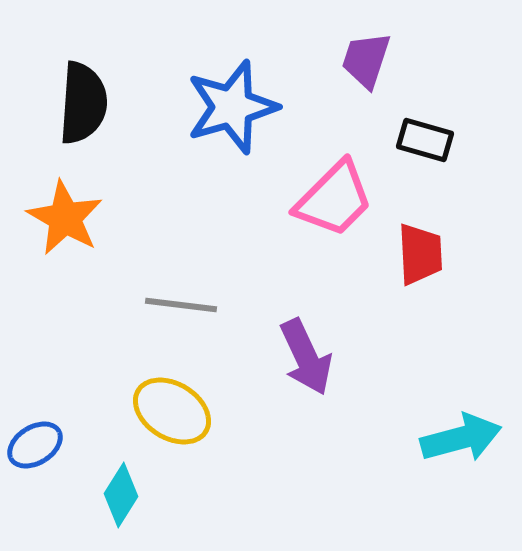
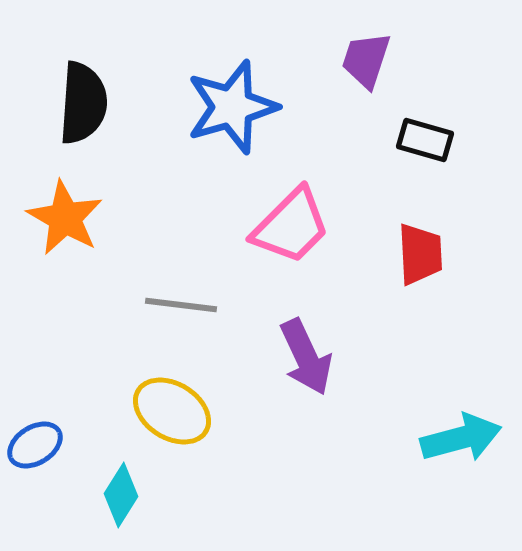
pink trapezoid: moved 43 px left, 27 px down
